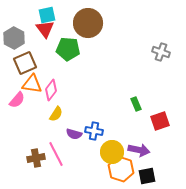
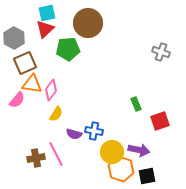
cyan square: moved 2 px up
red triangle: rotated 24 degrees clockwise
green pentagon: rotated 10 degrees counterclockwise
